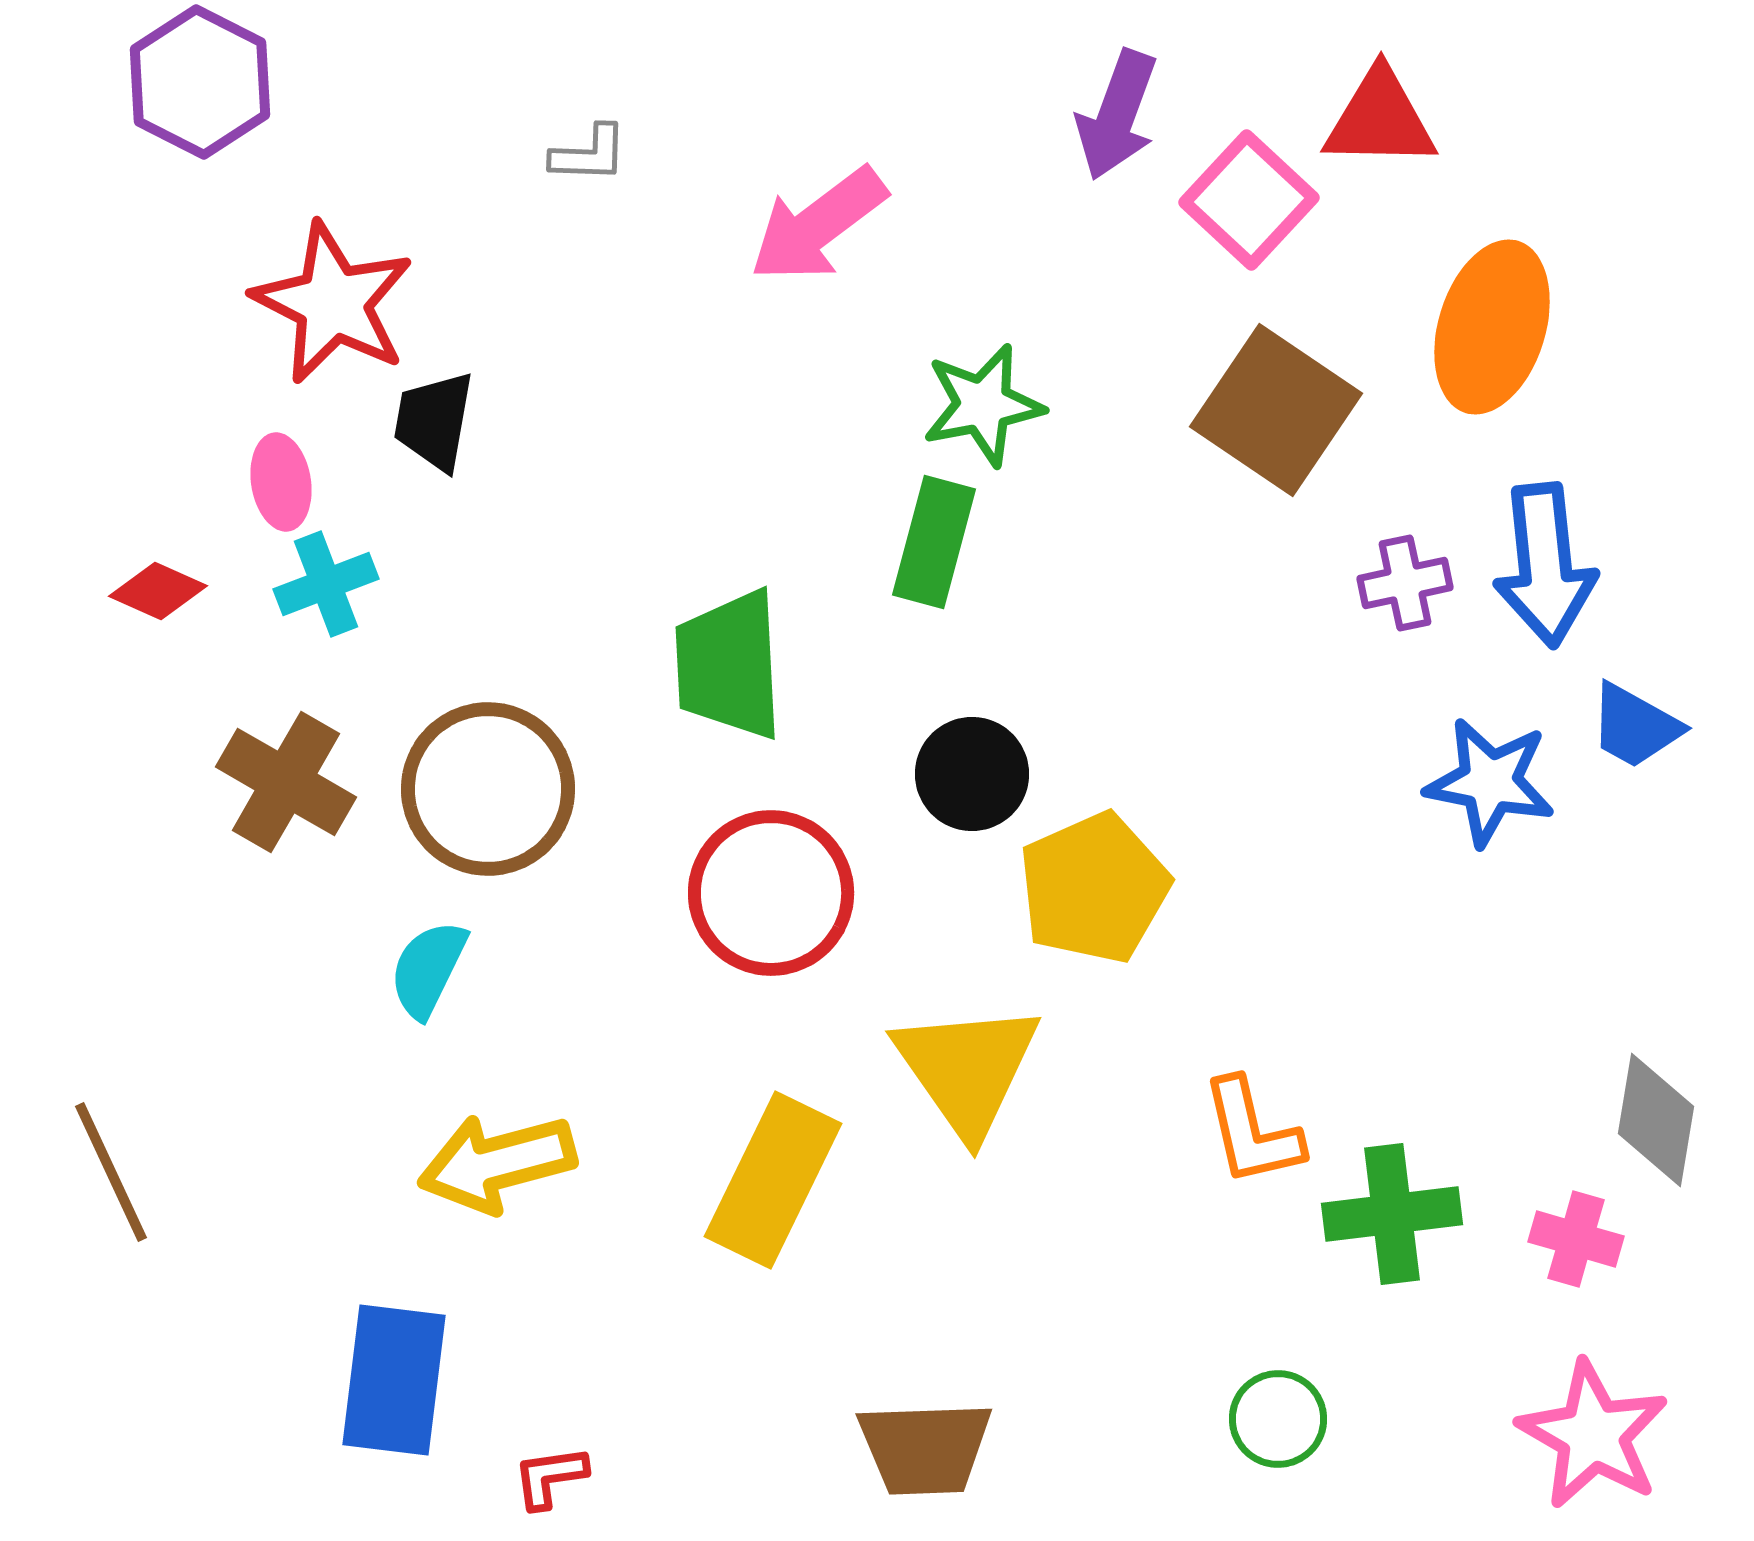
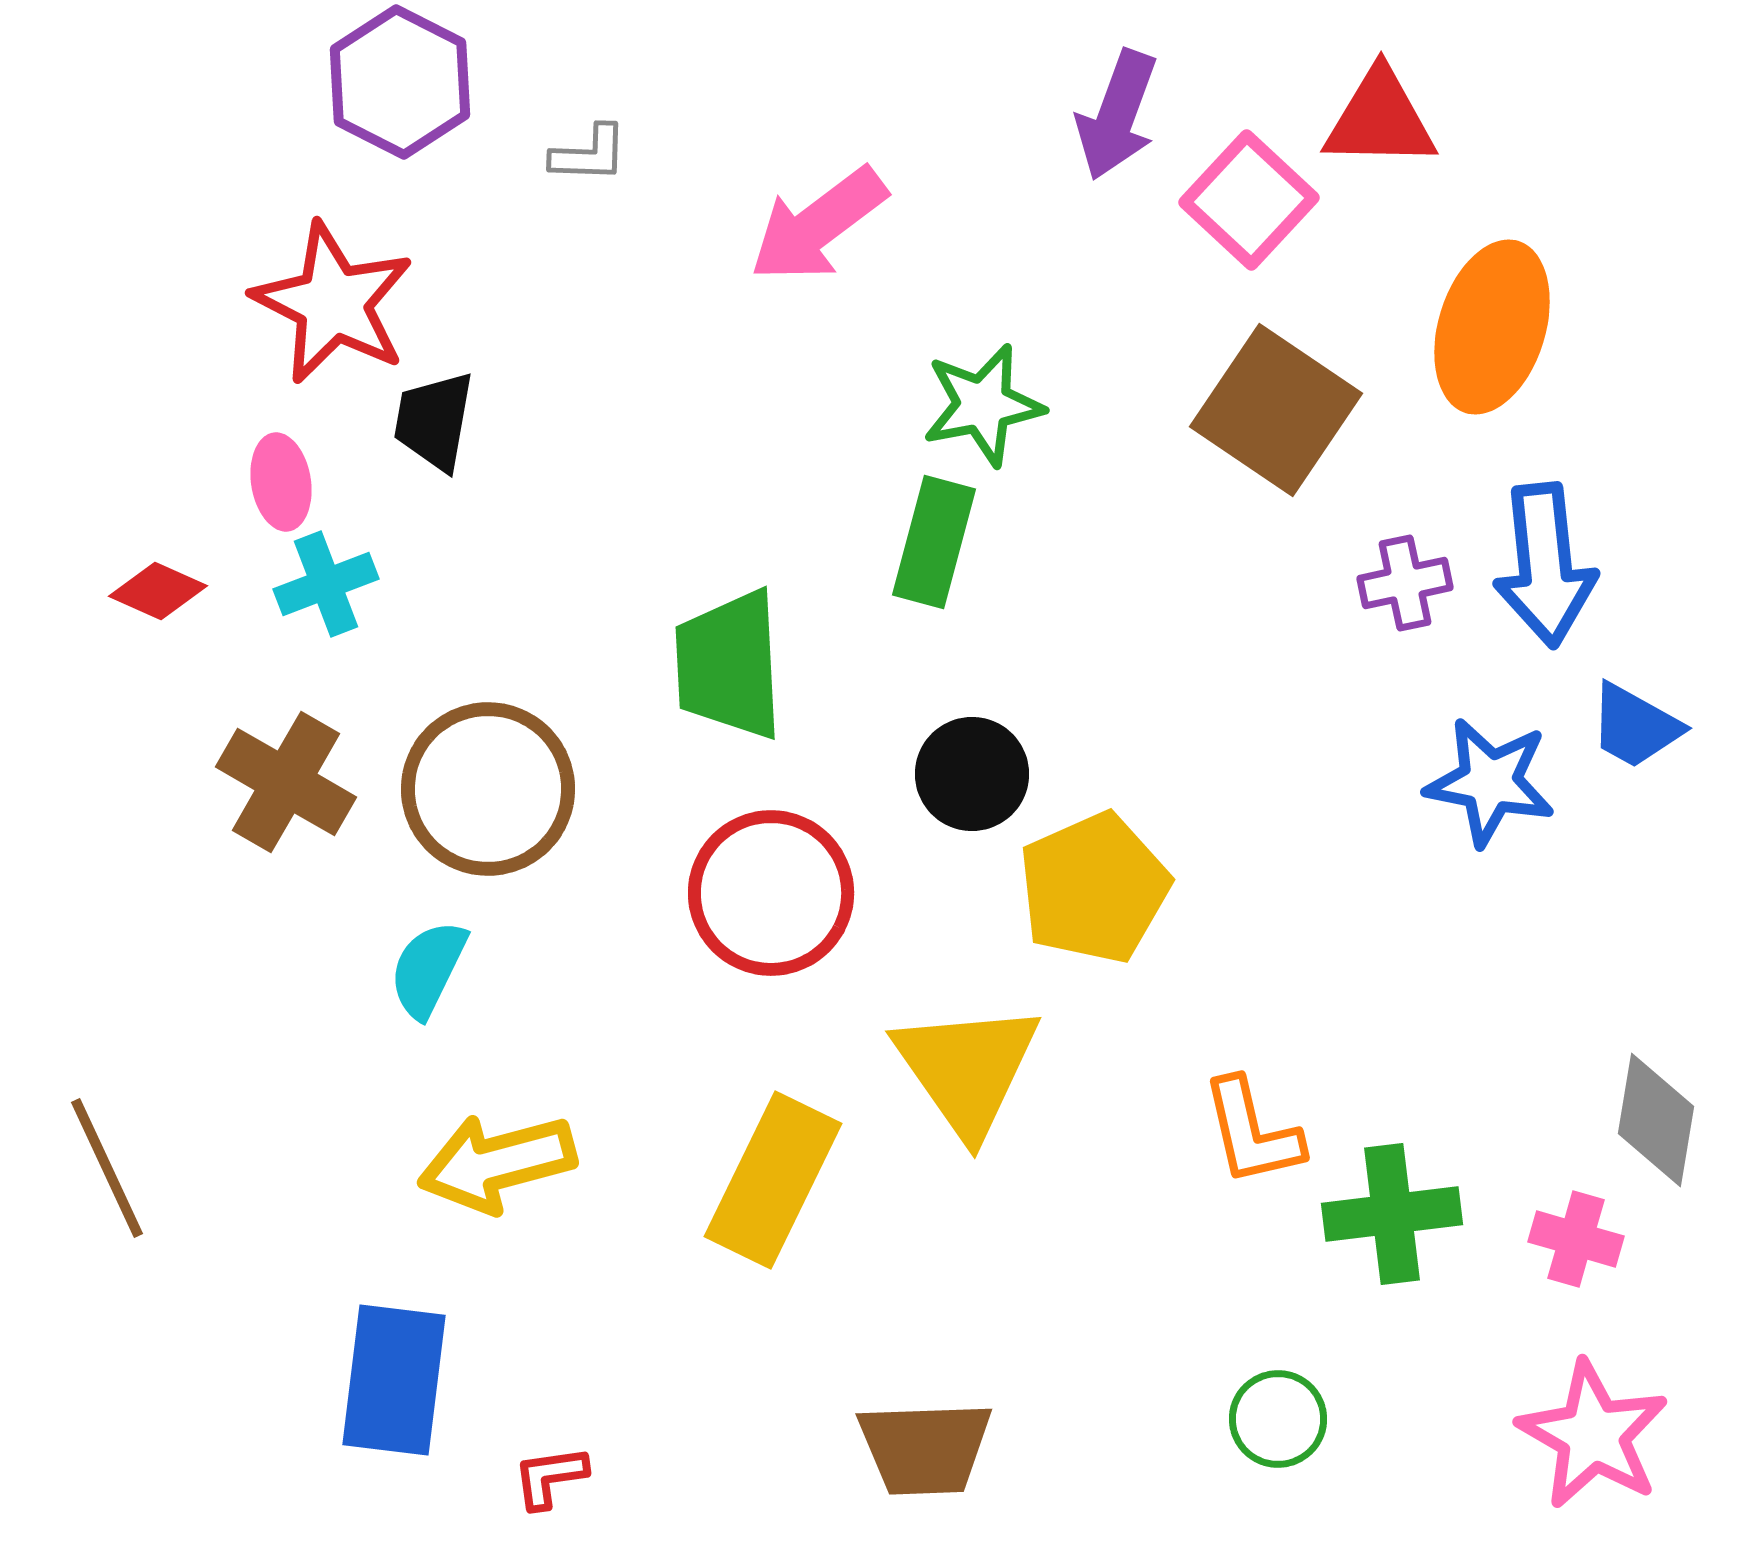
purple hexagon: moved 200 px right
brown line: moved 4 px left, 4 px up
